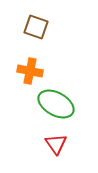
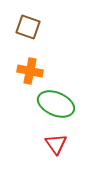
brown square: moved 8 px left
green ellipse: rotated 6 degrees counterclockwise
